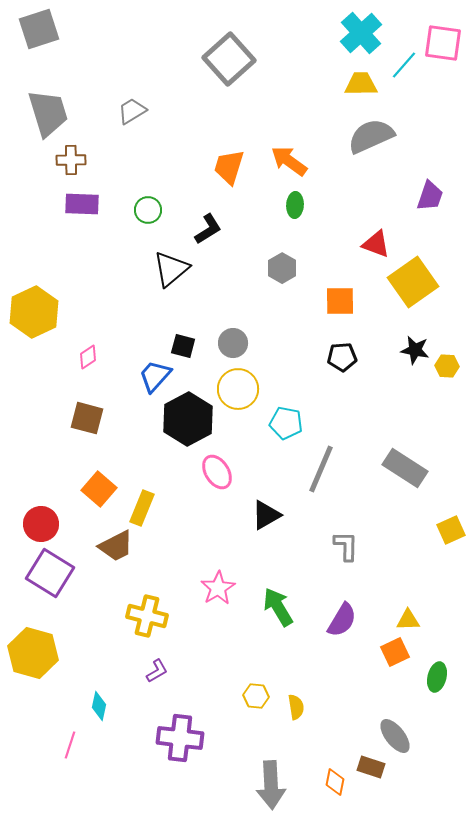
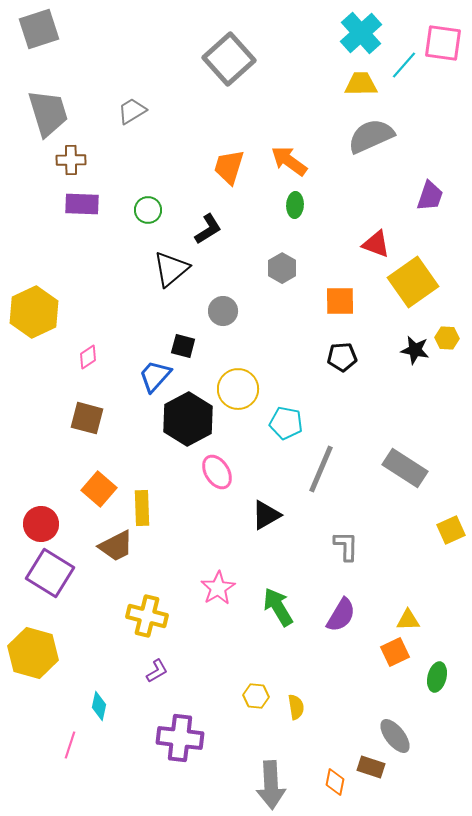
gray circle at (233, 343): moved 10 px left, 32 px up
yellow hexagon at (447, 366): moved 28 px up
yellow rectangle at (142, 508): rotated 24 degrees counterclockwise
purple semicircle at (342, 620): moved 1 px left, 5 px up
